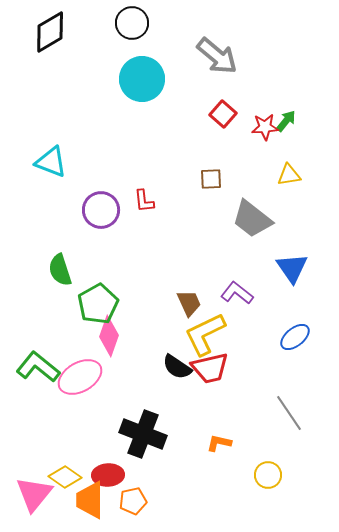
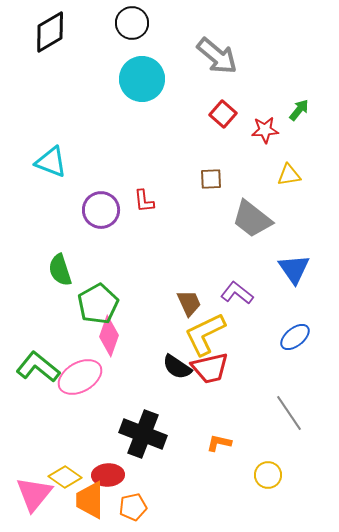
green arrow: moved 13 px right, 11 px up
red star: moved 3 px down
blue triangle: moved 2 px right, 1 px down
orange pentagon: moved 6 px down
